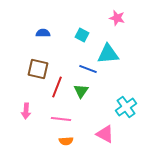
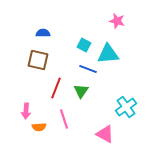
pink star: moved 3 px down
cyan square: moved 2 px right, 10 px down
brown square: moved 9 px up
red line: moved 1 px left, 1 px down
pink line: moved 3 px right; rotated 66 degrees clockwise
orange semicircle: moved 27 px left, 14 px up
